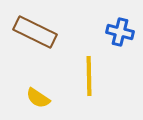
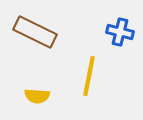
yellow line: rotated 12 degrees clockwise
yellow semicircle: moved 1 px left, 2 px up; rotated 30 degrees counterclockwise
